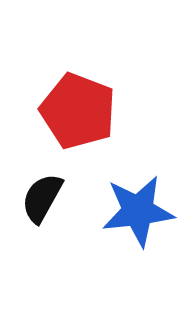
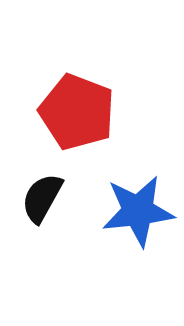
red pentagon: moved 1 px left, 1 px down
